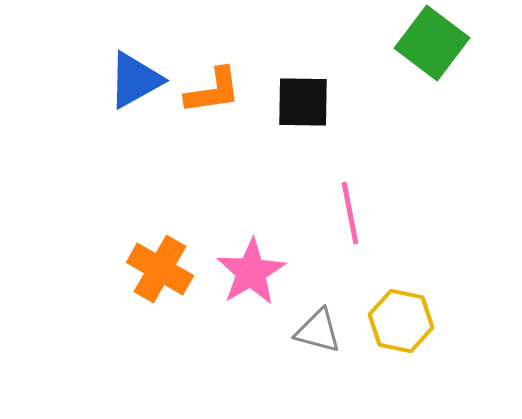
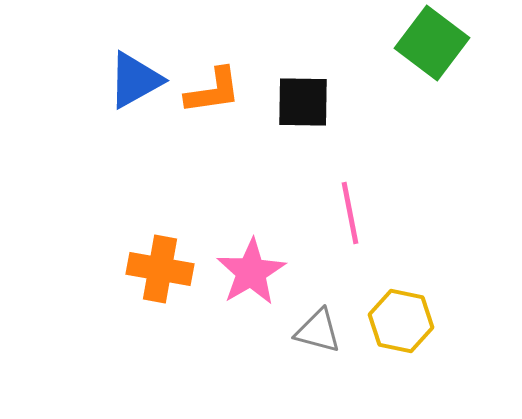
orange cross: rotated 20 degrees counterclockwise
